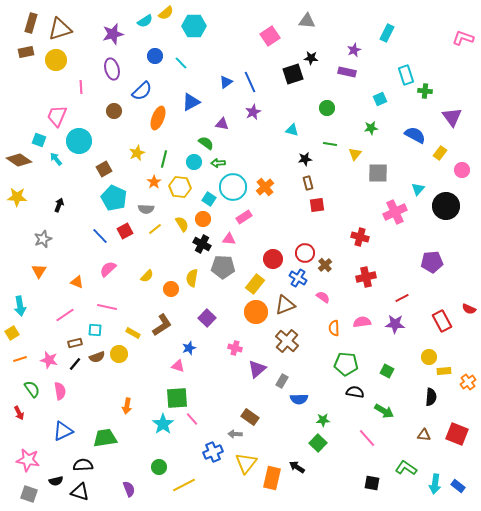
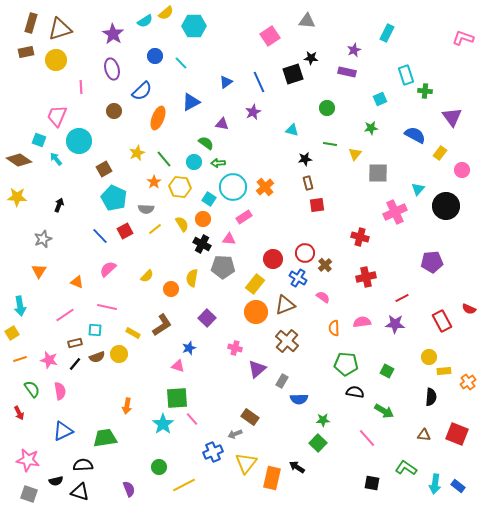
purple star at (113, 34): rotated 25 degrees counterclockwise
blue line at (250, 82): moved 9 px right
green line at (164, 159): rotated 54 degrees counterclockwise
gray arrow at (235, 434): rotated 24 degrees counterclockwise
